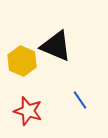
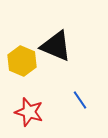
red star: moved 1 px right, 1 px down
